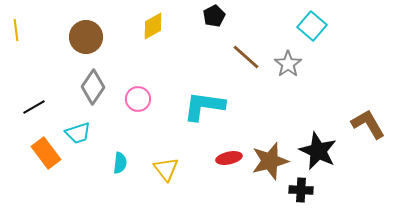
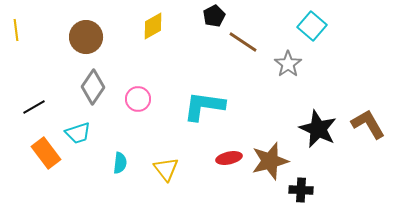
brown line: moved 3 px left, 15 px up; rotated 8 degrees counterclockwise
black star: moved 22 px up
